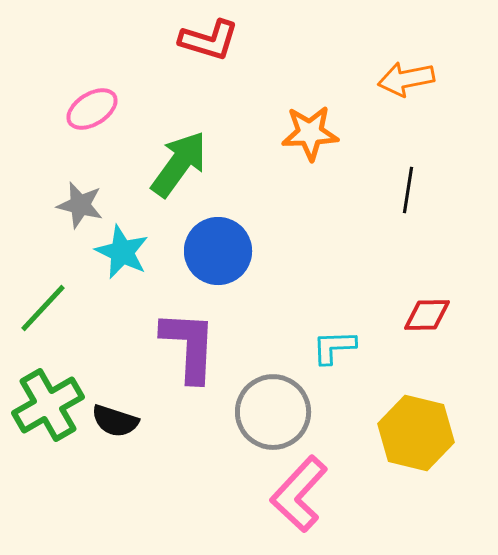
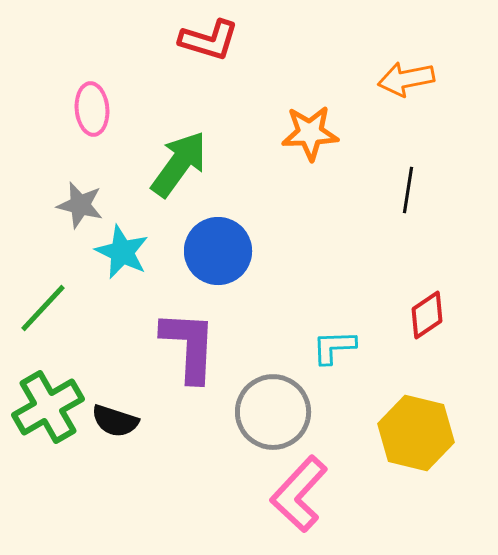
pink ellipse: rotated 63 degrees counterclockwise
red diamond: rotated 33 degrees counterclockwise
green cross: moved 2 px down
